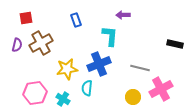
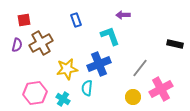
red square: moved 2 px left, 2 px down
cyan L-shape: rotated 25 degrees counterclockwise
gray line: rotated 66 degrees counterclockwise
